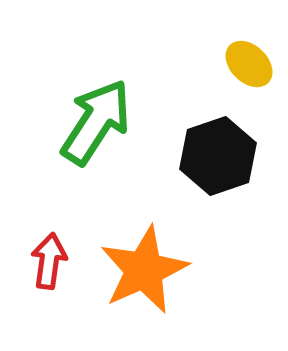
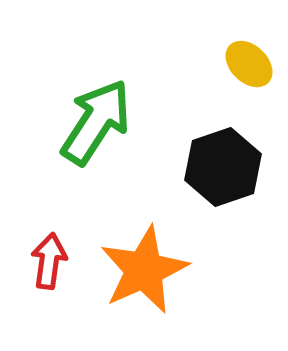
black hexagon: moved 5 px right, 11 px down
